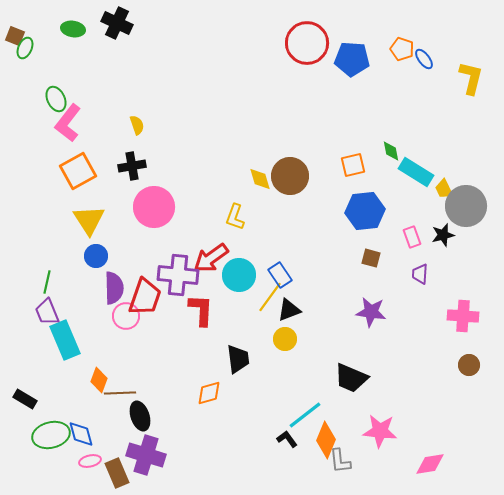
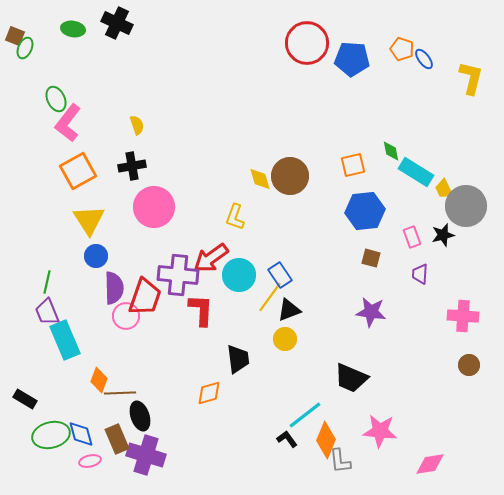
brown rectangle at (117, 473): moved 34 px up
